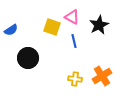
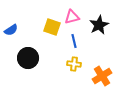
pink triangle: rotated 42 degrees counterclockwise
yellow cross: moved 1 px left, 15 px up
